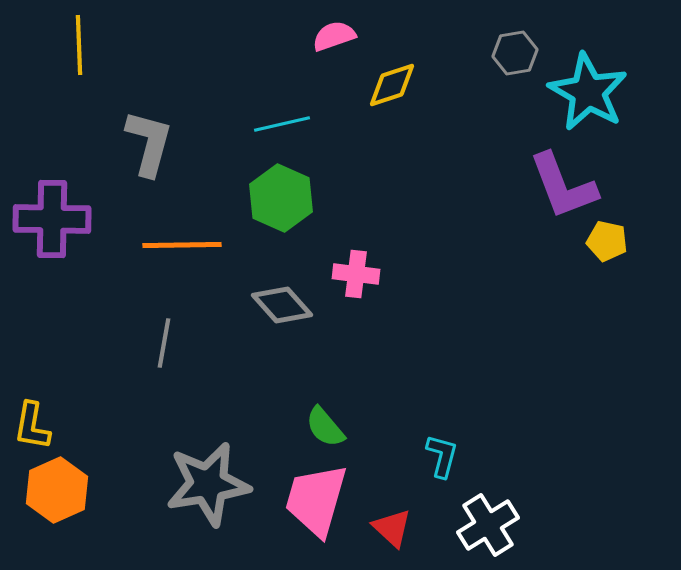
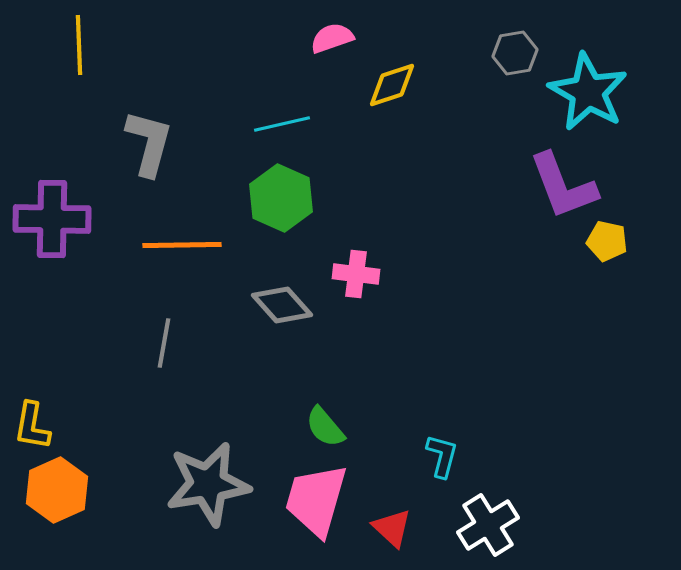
pink semicircle: moved 2 px left, 2 px down
